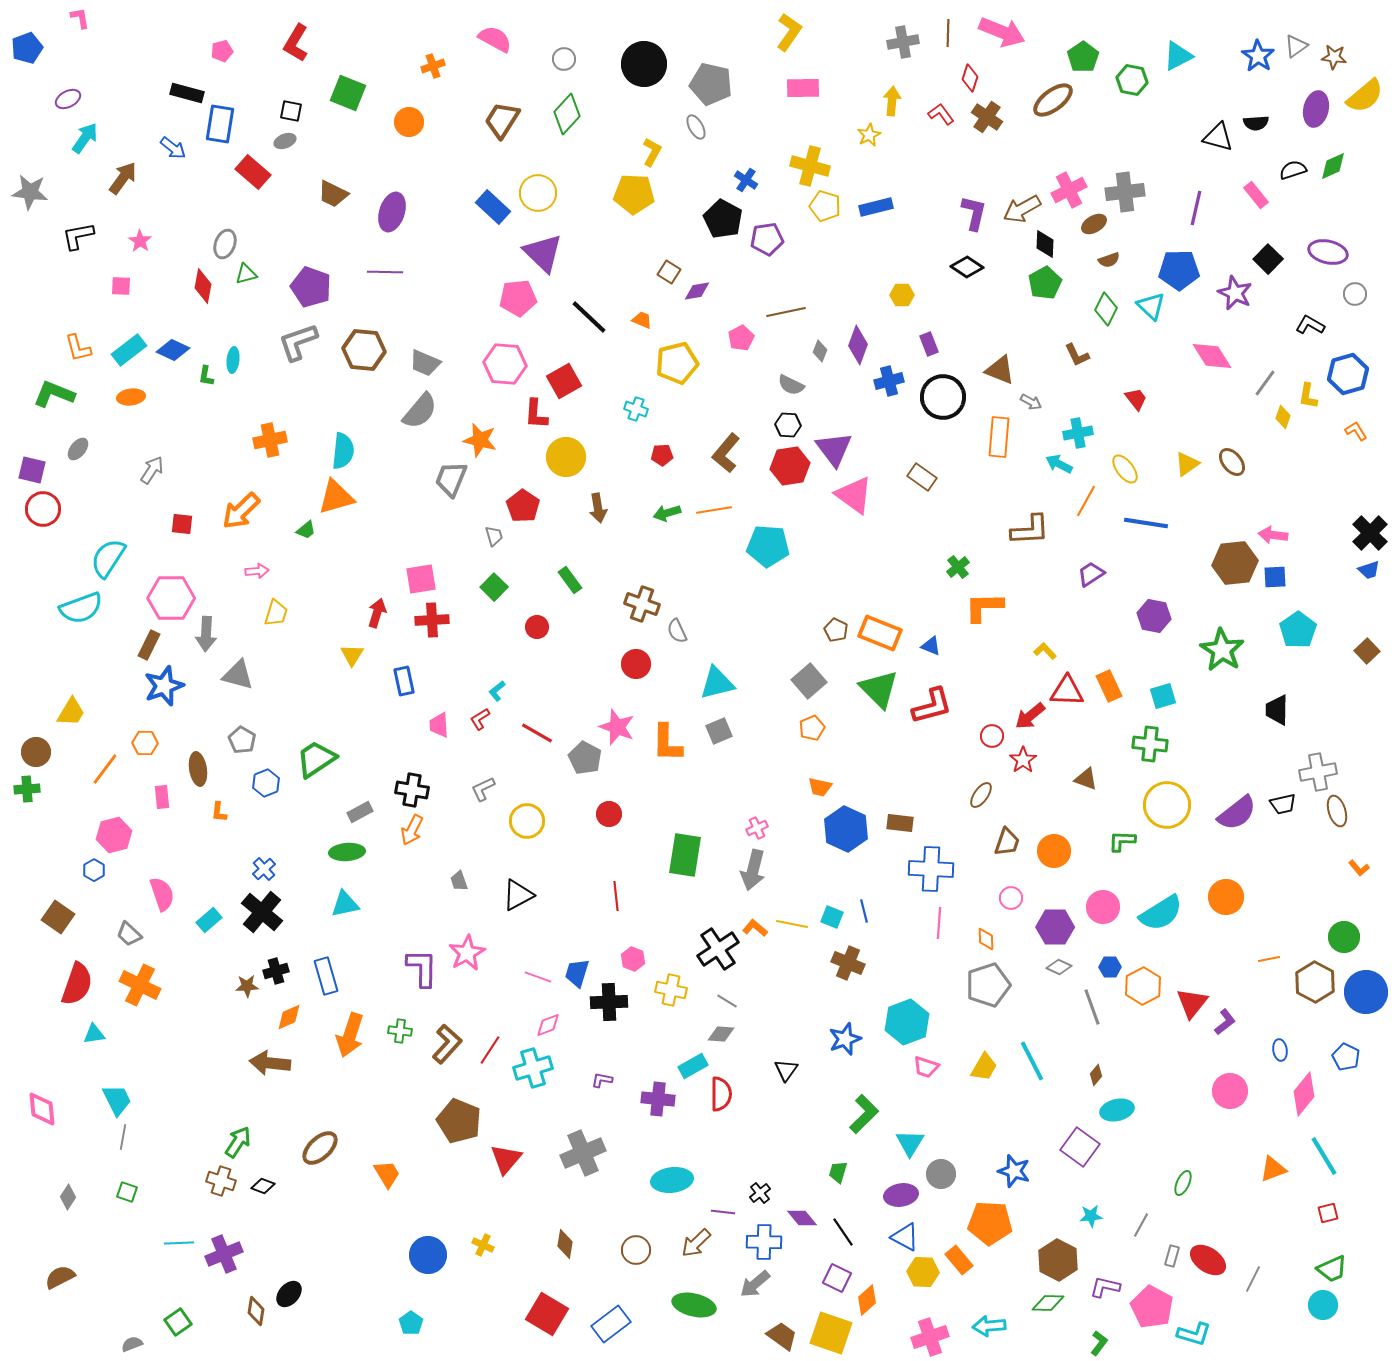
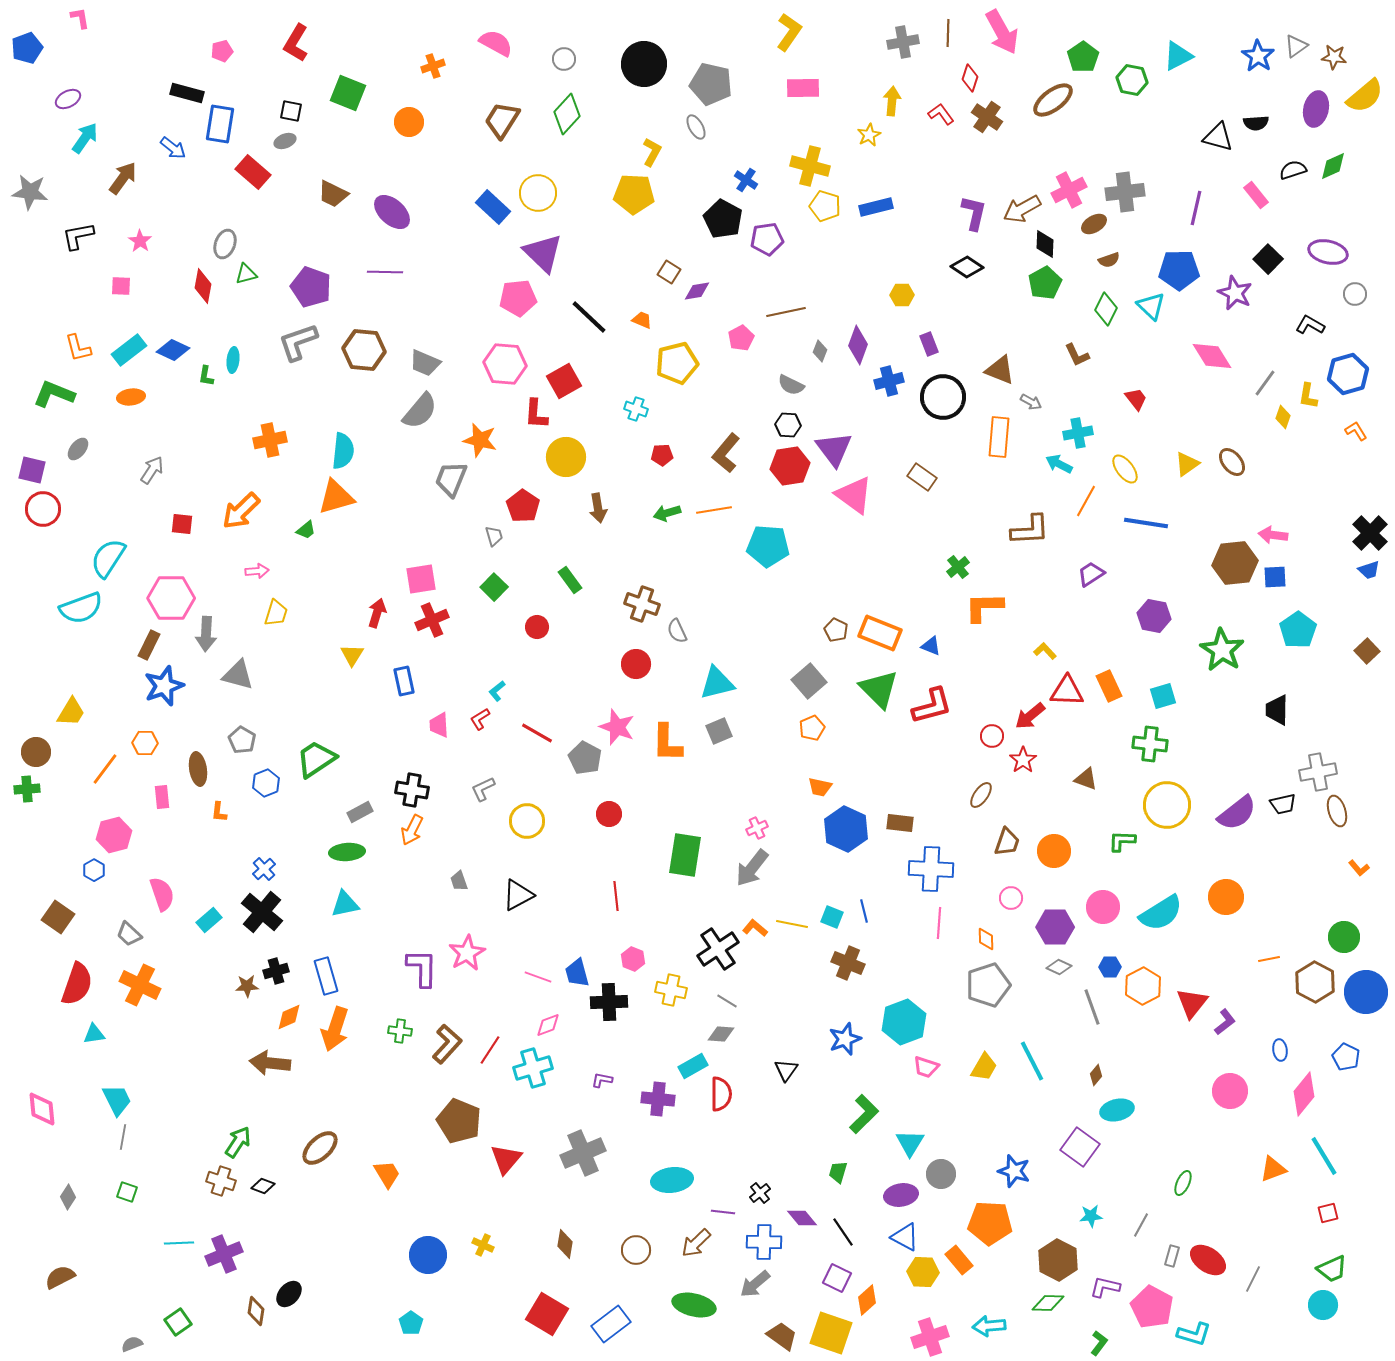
pink arrow at (1002, 32): rotated 39 degrees clockwise
pink semicircle at (495, 39): moved 1 px right, 4 px down
purple ellipse at (392, 212): rotated 66 degrees counterclockwise
red cross at (432, 620): rotated 20 degrees counterclockwise
gray arrow at (753, 870): moved 1 px left, 2 px up; rotated 24 degrees clockwise
blue trapezoid at (577, 973): rotated 32 degrees counterclockwise
cyan hexagon at (907, 1022): moved 3 px left
orange arrow at (350, 1035): moved 15 px left, 6 px up
